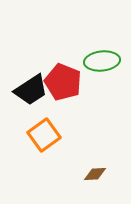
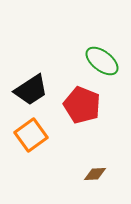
green ellipse: rotated 44 degrees clockwise
red pentagon: moved 19 px right, 23 px down
orange square: moved 13 px left
